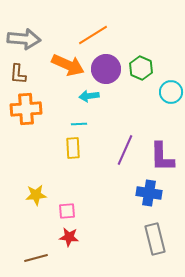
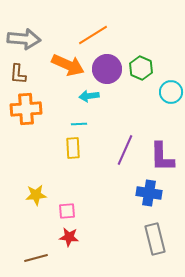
purple circle: moved 1 px right
